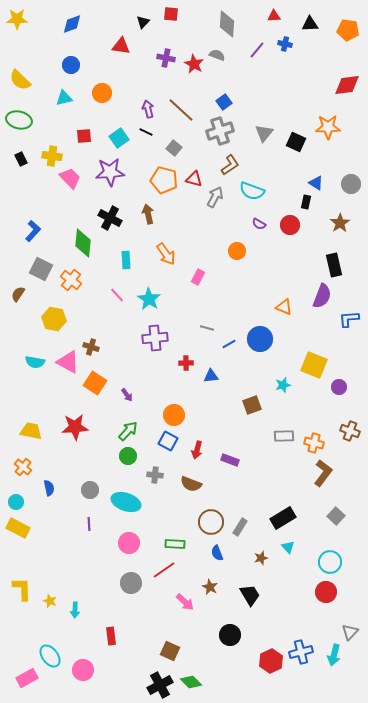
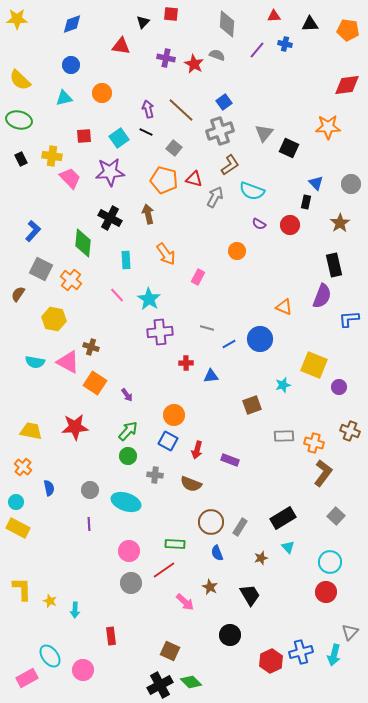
black square at (296, 142): moved 7 px left, 6 px down
blue triangle at (316, 183): rotated 14 degrees clockwise
purple cross at (155, 338): moved 5 px right, 6 px up
pink circle at (129, 543): moved 8 px down
